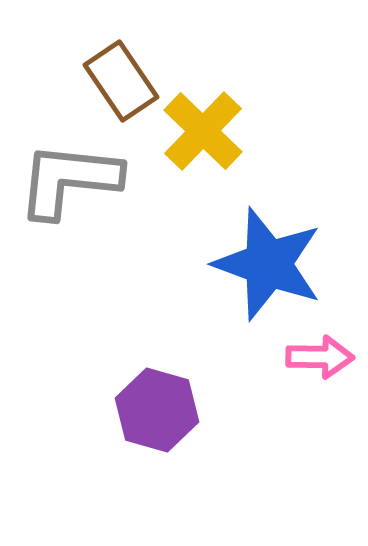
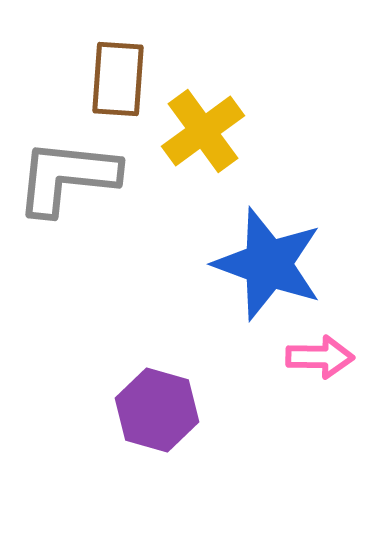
brown rectangle: moved 3 px left, 2 px up; rotated 38 degrees clockwise
yellow cross: rotated 10 degrees clockwise
gray L-shape: moved 2 px left, 3 px up
